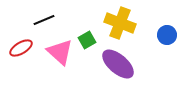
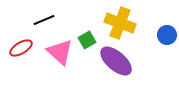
purple ellipse: moved 2 px left, 3 px up
